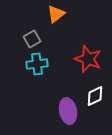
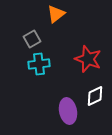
cyan cross: moved 2 px right
